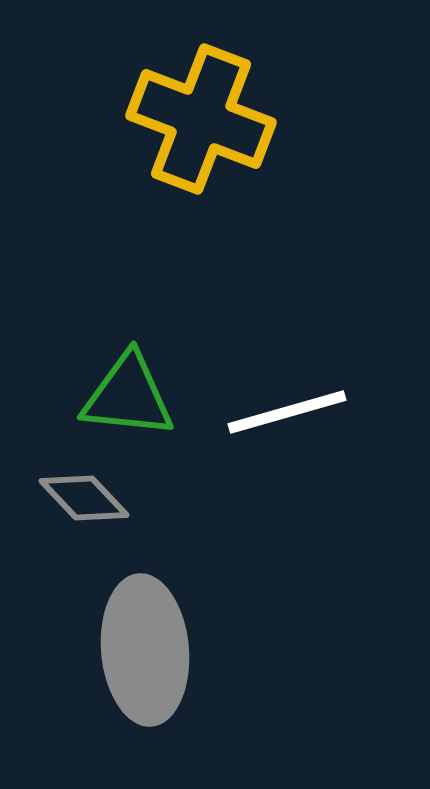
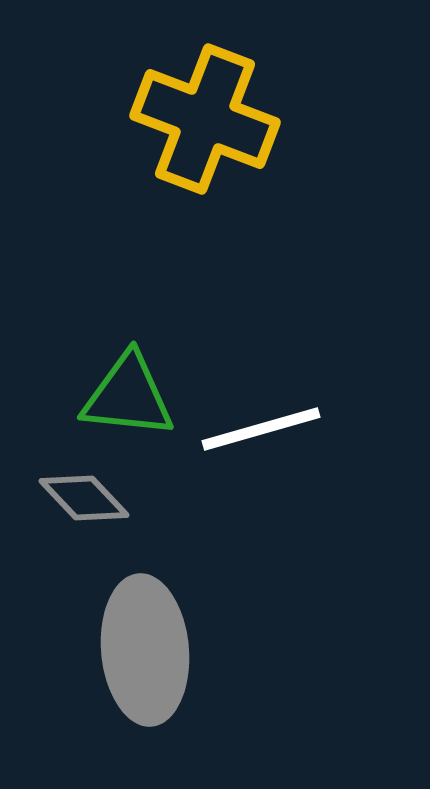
yellow cross: moved 4 px right
white line: moved 26 px left, 17 px down
